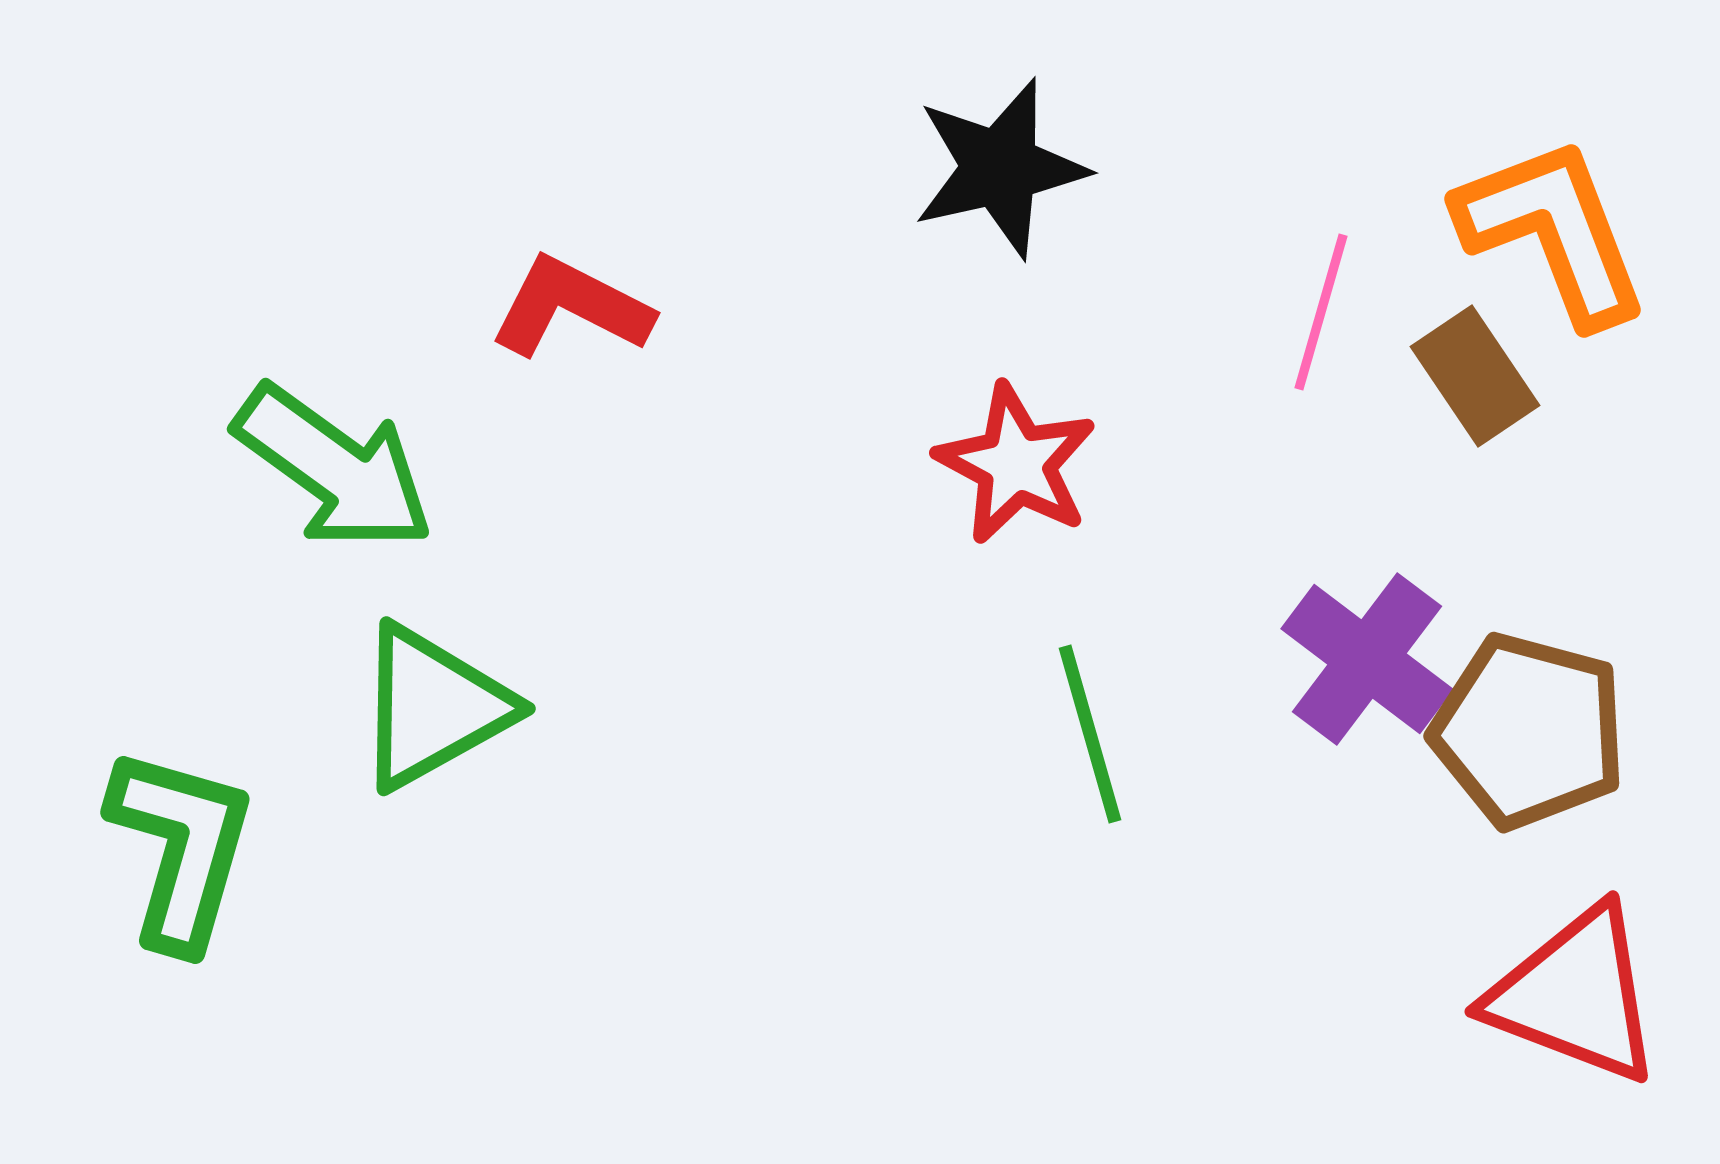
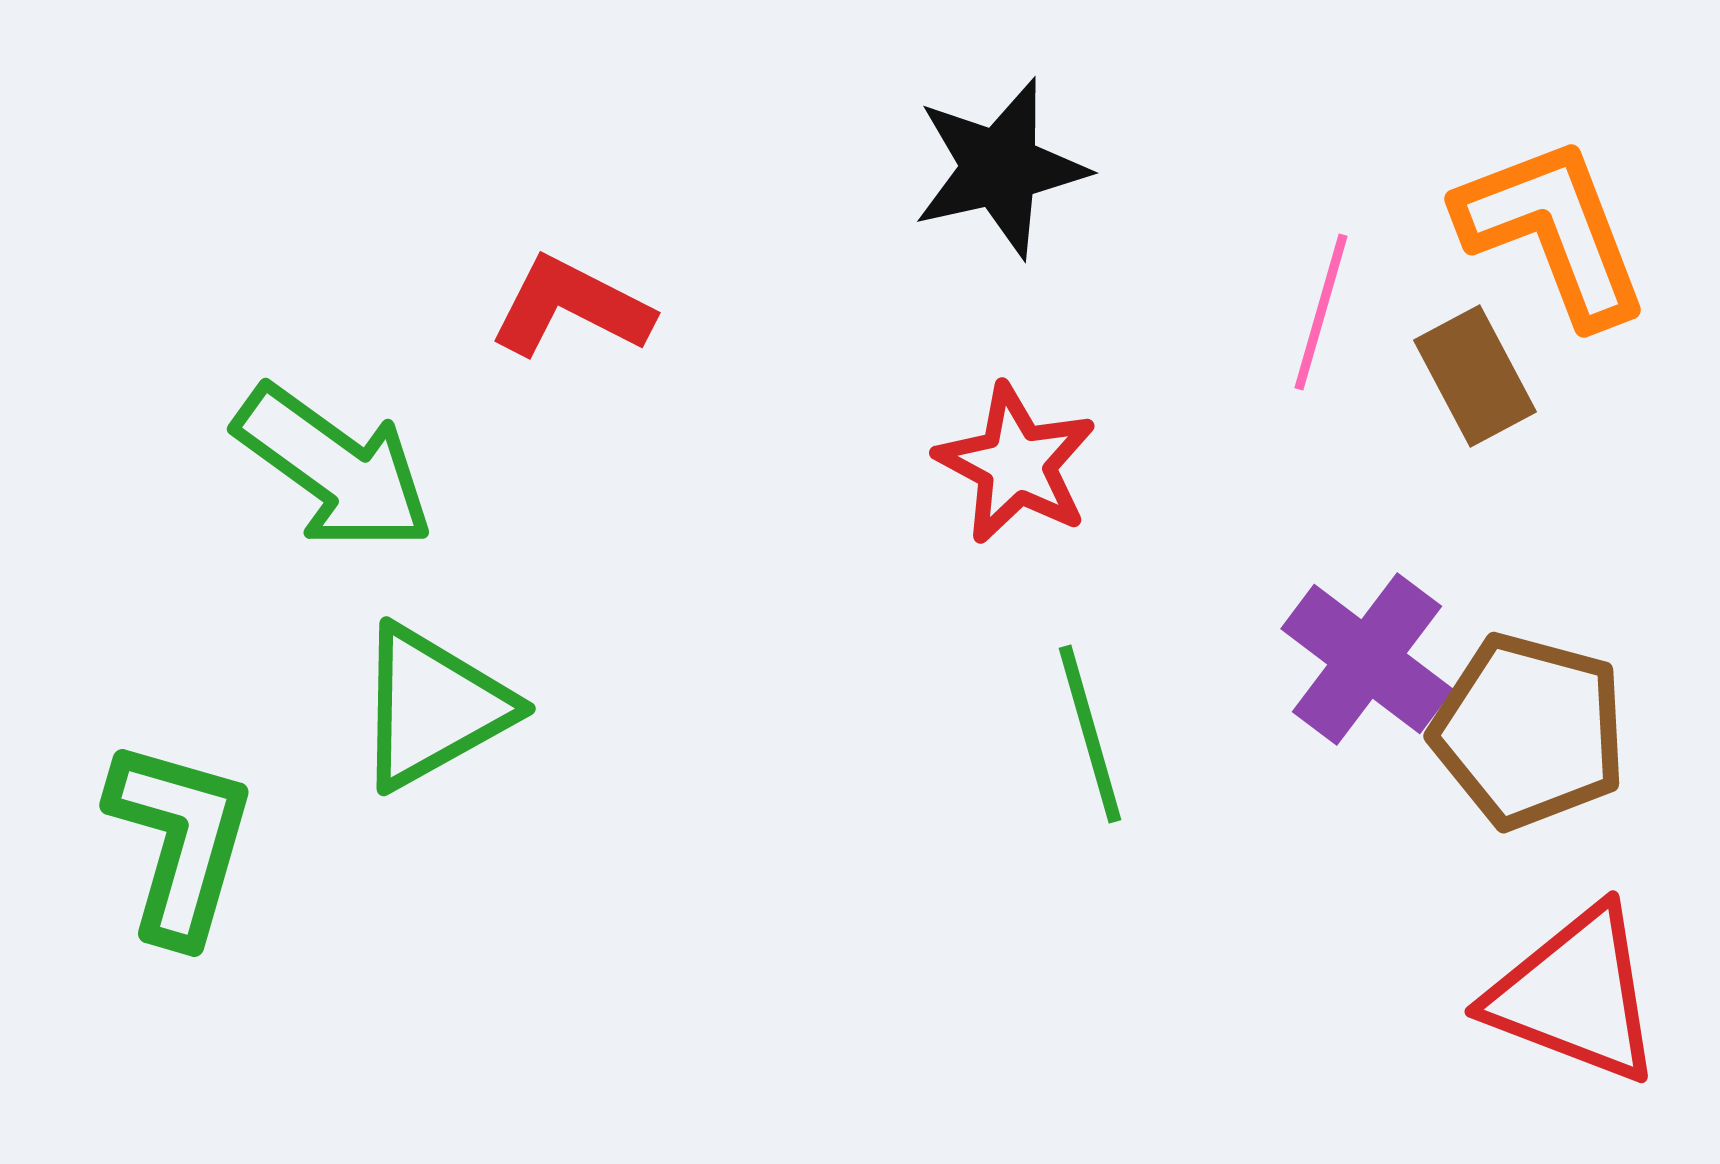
brown rectangle: rotated 6 degrees clockwise
green L-shape: moved 1 px left, 7 px up
